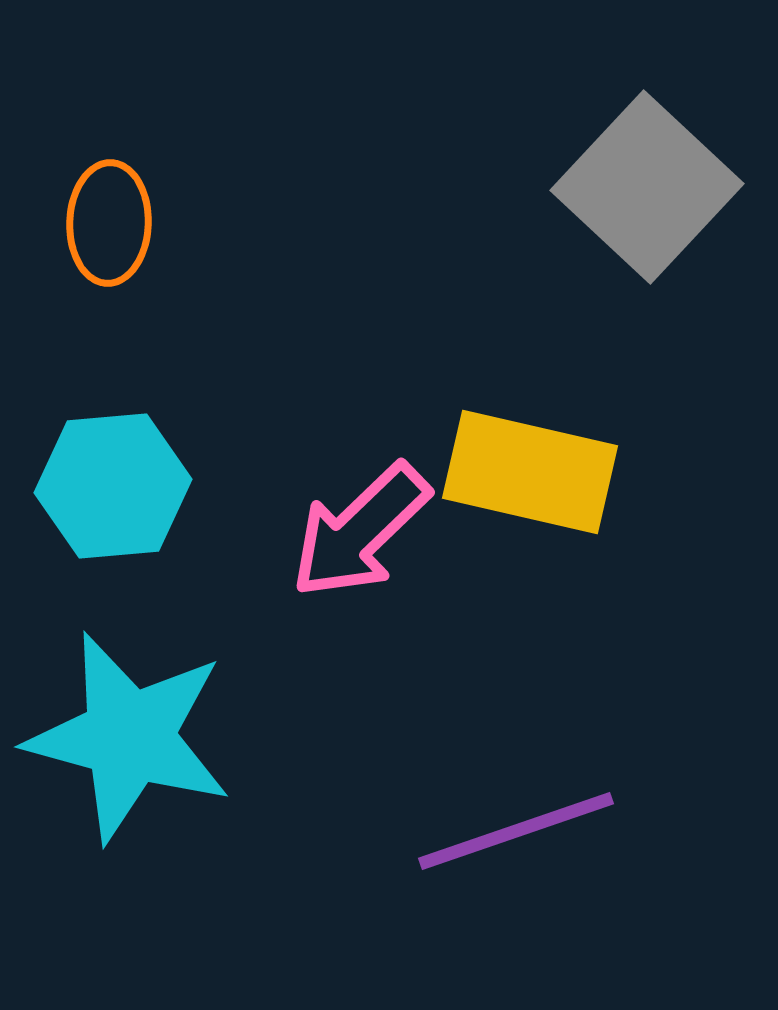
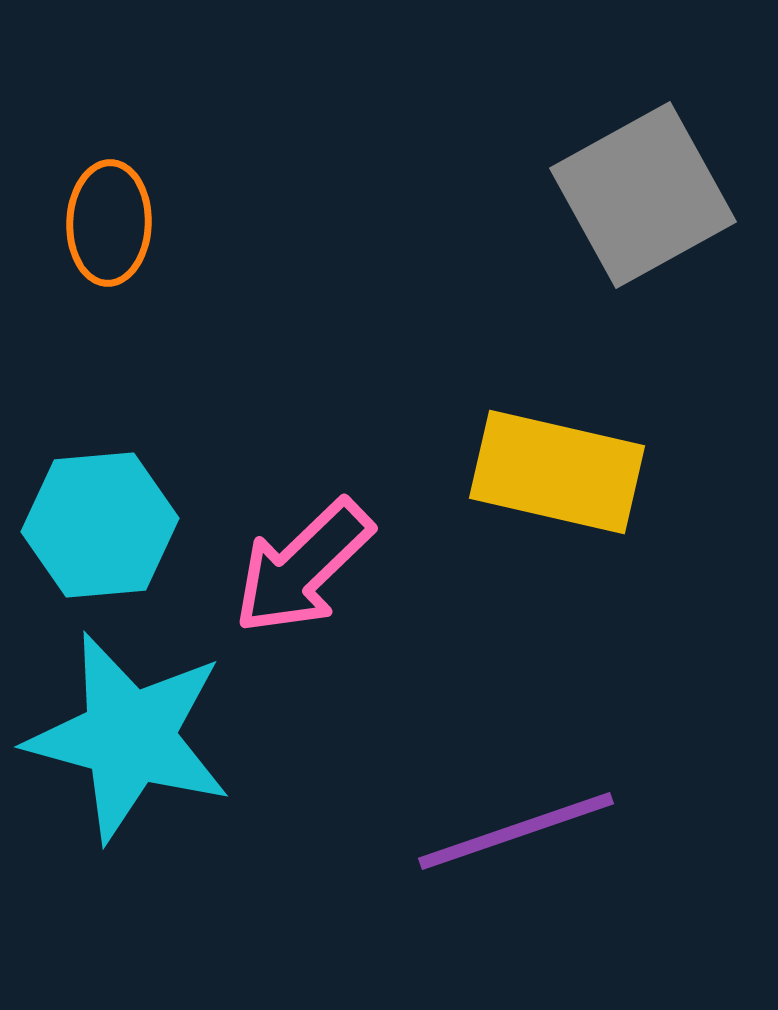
gray square: moved 4 px left, 8 px down; rotated 18 degrees clockwise
yellow rectangle: moved 27 px right
cyan hexagon: moved 13 px left, 39 px down
pink arrow: moved 57 px left, 36 px down
